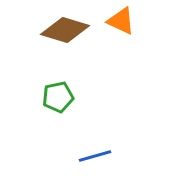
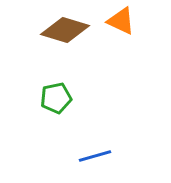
green pentagon: moved 2 px left, 1 px down
